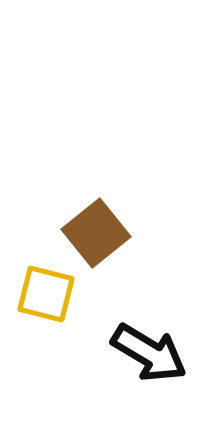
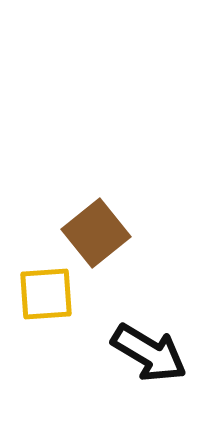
yellow square: rotated 18 degrees counterclockwise
